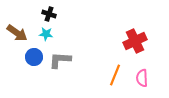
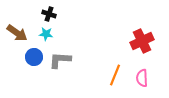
red cross: moved 7 px right
